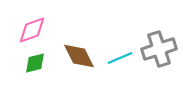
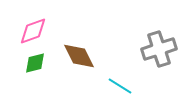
pink diamond: moved 1 px right, 1 px down
cyan line: moved 28 px down; rotated 55 degrees clockwise
